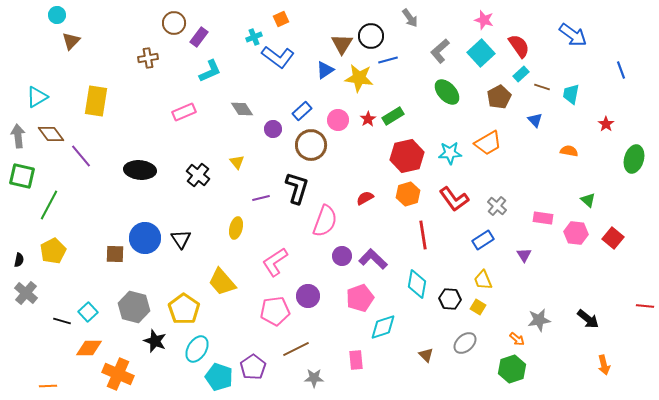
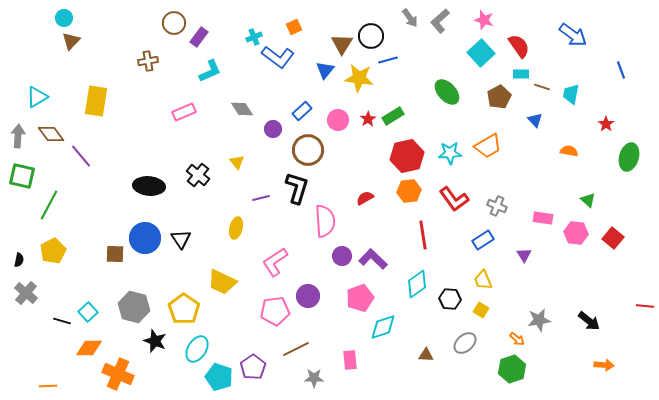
cyan circle at (57, 15): moved 7 px right, 3 px down
orange square at (281, 19): moved 13 px right, 8 px down
gray L-shape at (440, 51): moved 30 px up
brown cross at (148, 58): moved 3 px down
blue triangle at (325, 70): rotated 18 degrees counterclockwise
cyan rectangle at (521, 74): rotated 42 degrees clockwise
gray arrow at (18, 136): rotated 10 degrees clockwise
orange trapezoid at (488, 143): moved 3 px down
brown circle at (311, 145): moved 3 px left, 5 px down
green ellipse at (634, 159): moved 5 px left, 2 px up
black ellipse at (140, 170): moved 9 px right, 16 px down
orange hexagon at (408, 194): moved 1 px right, 3 px up; rotated 10 degrees clockwise
gray cross at (497, 206): rotated 18 degrees counterclockwise
pink semicircle at (325, 221): rotated 24 degrees counterclockwise
yellow trapezoid at (222, 282): rotated 24 degrees counterclockwise
cyan diamond at (417, 284): rotated 44 degrees clockwise
yellow square at (478, 307): moved 3 px right, 3 px down
black arrow at (588, 319): moved 1 px right, 2 px down
brown triangle at (426, 355): rotated 42 degrees counterclockwise
pink rectangle at (356, 360): moved 6 px left
orange arrow at (604, 365): rotated 72 degrees counterclockwise
